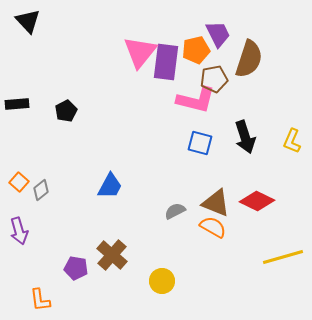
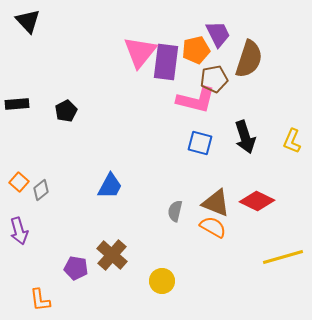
gray semicircle: rotated 50 degrees counterclockwise
